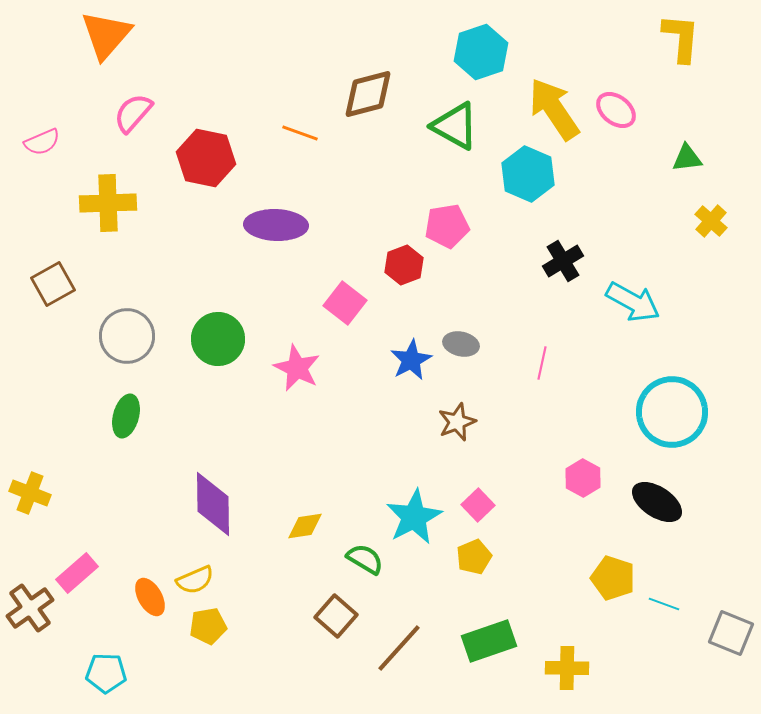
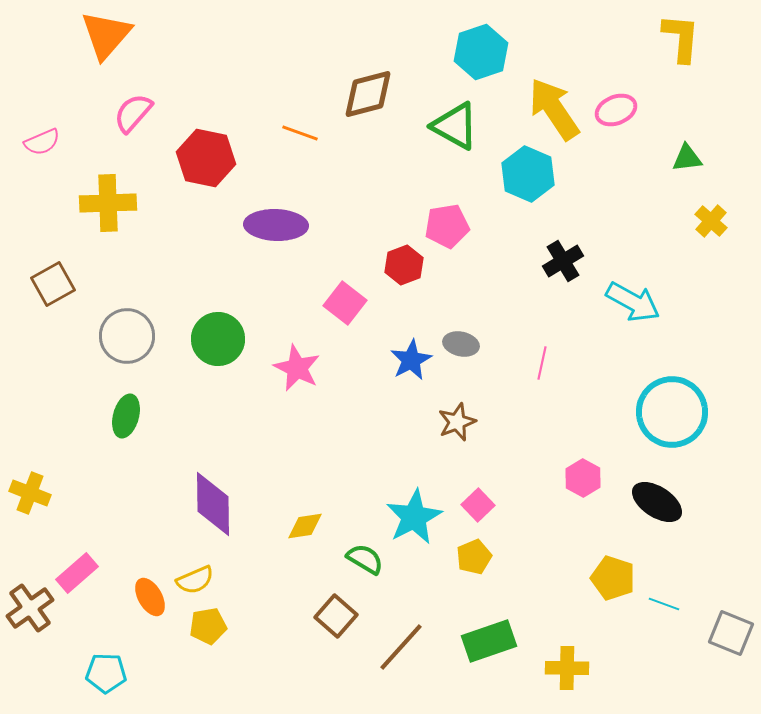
pink ellipse at (616, 110): rotated 60 degrees counterclockwise
brown line at (399, 648): moved 2 px right, 1 px up
